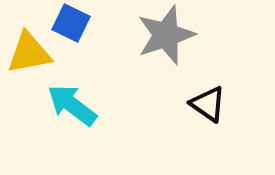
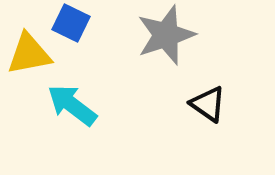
yellow triangle: moved 1 px down
